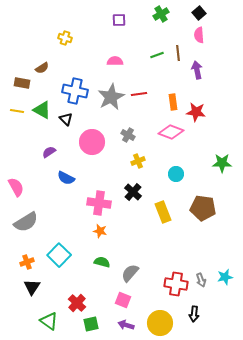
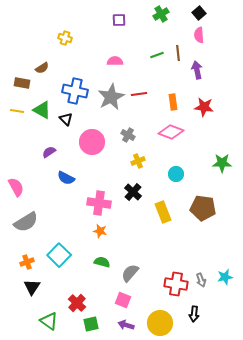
red star at (196, 112): moved 8 px right, 5 px up
